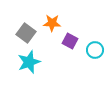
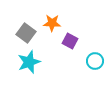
cyan circle: moved 11 px down
